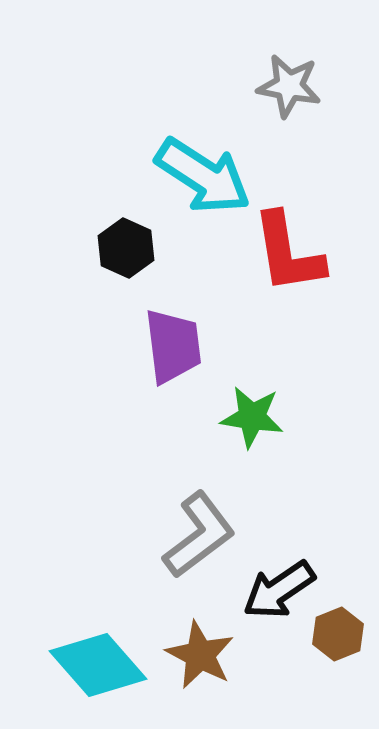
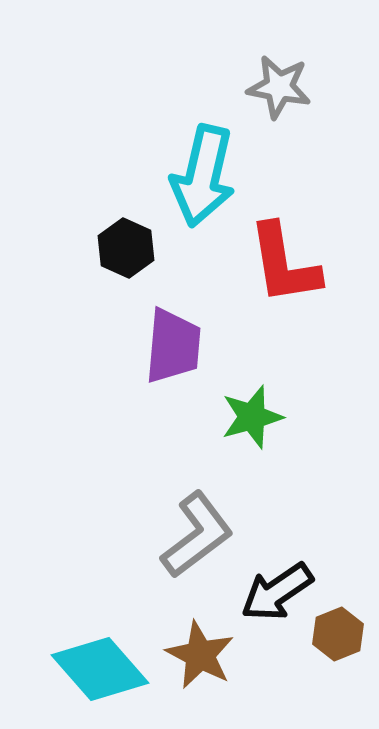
gray star: moved 10 px left, 1 px down
cyan arrow: rotated 70 degrees clockwise
red L-shape: moved 4 px left, 11 px down
purple trapezoid: rotated 12 degrees clockwise
green star: rotated 24 degrees counterclockwise
gray L-shape: moved 2 px left
black arrow: moved 2 px left, 2 px down
cyan diamond: moved 2 px right, 4 px down
